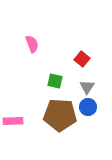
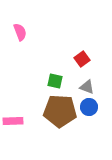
pink semicircle: moved 12 px left, 12 px up
red square: rotated 14 degrees clockwise
gray triangle: rotated 42 degrees counterclockwise
blue circle: moved 1 px right
brown pentagon: moved 4 px up
